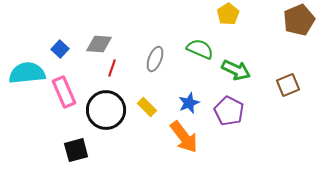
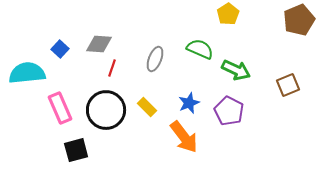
pink rectangle: moved 4 px left, 16 px down
